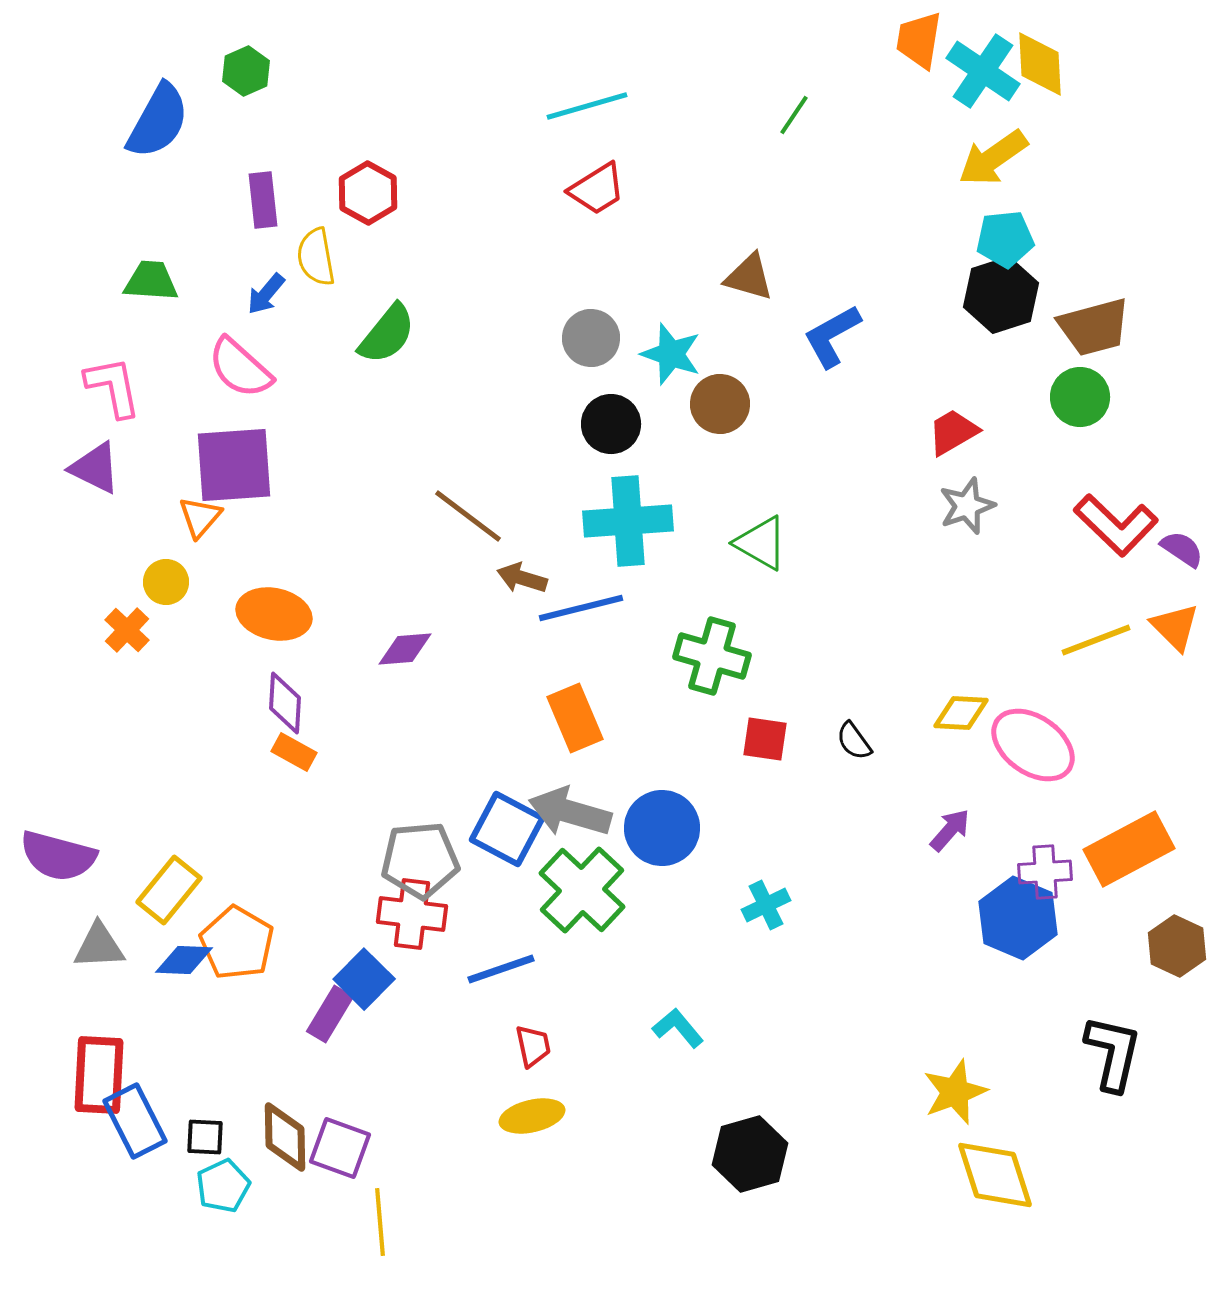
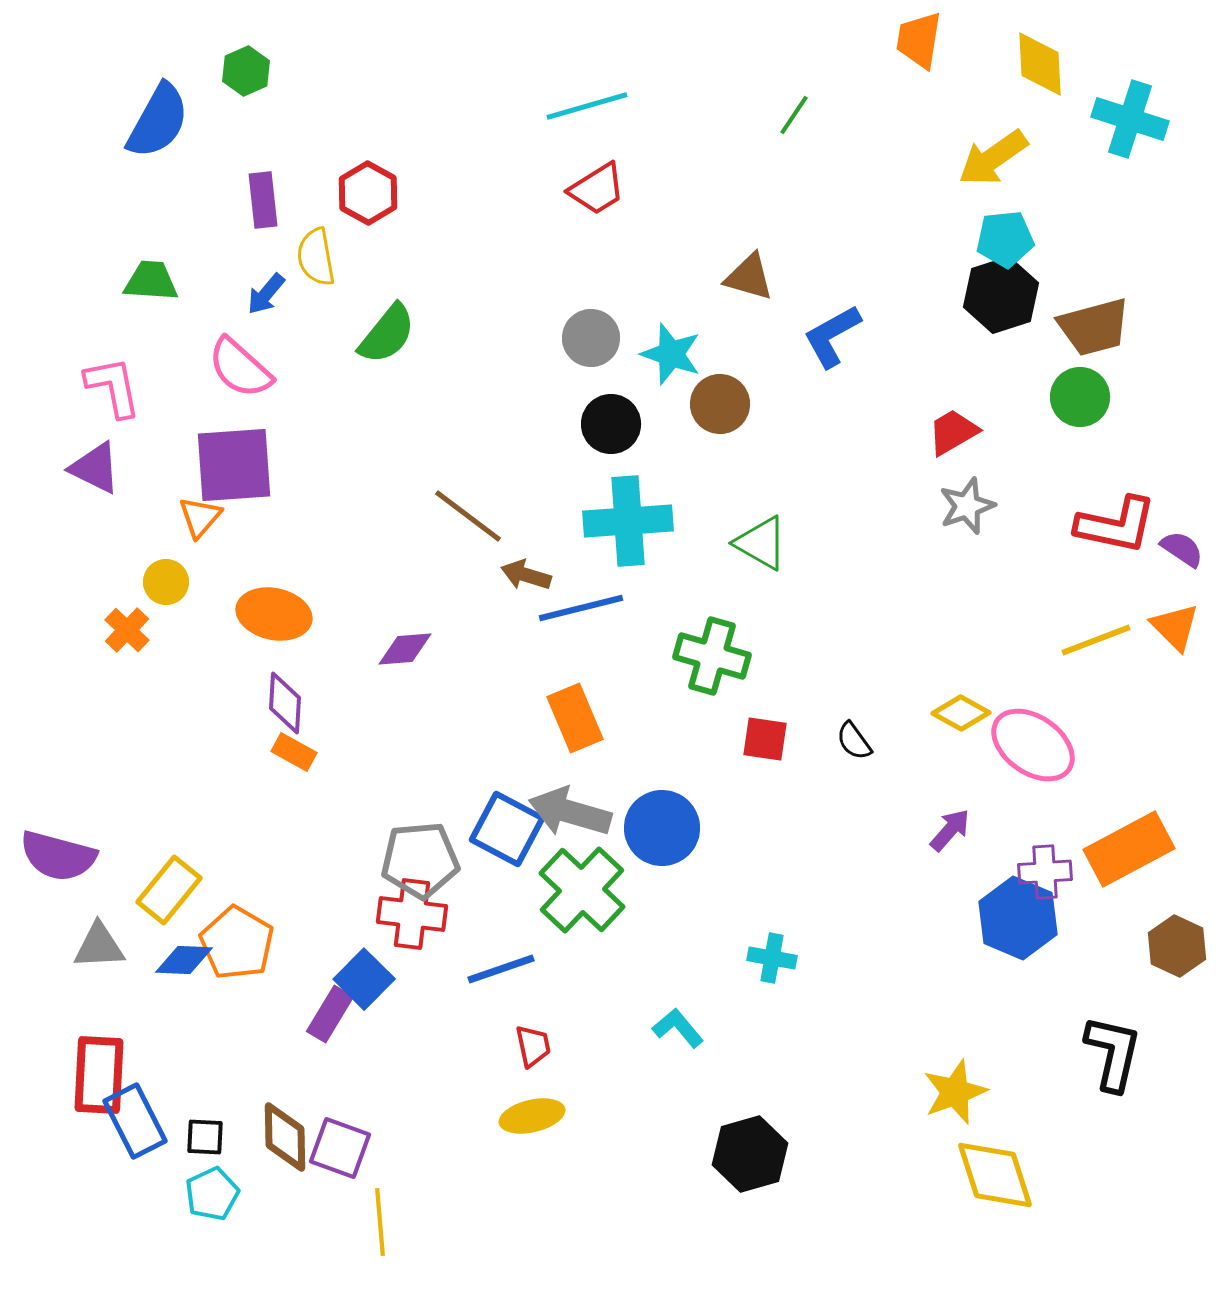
cyan cross at (983, 71): moved 147 px right, 48 px down; rotated 16 degrees counterclockwise
red L-shape at (1116, 525): rotated 32 degrees counterclockwise
brown arrow at (522, 578): moved 4 px right, 3 px up
yellow diamond at (961, 713): rotated 26 degrees clockwise
cyan cross at (766, 905): moved 6 px right, 53 px down; rotated 36 degrees clockwise
cyan pentagon at (223, 1186): moved 11 px left, 8 px down
